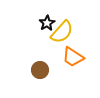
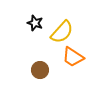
black star: moved 12 px left; rotated 21 degrees counterclockwise
